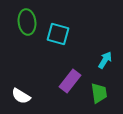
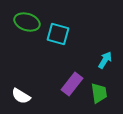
green ellipse: rotated 65 degrees counterclockwise
purple rectangle: moved 2 px right, 3 px down
